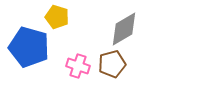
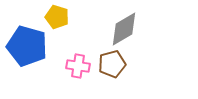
blue pentagon: moved 2 px left, 1 px up
pink cross: rotated 10 degrees counterclockwise
